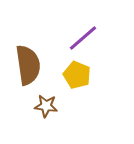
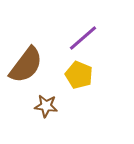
brown semicircle: moved 2 px left; rotated 45 degrees clockwise
yellow pentagon: moved 2 px right
